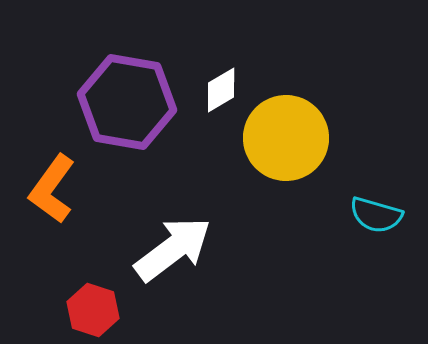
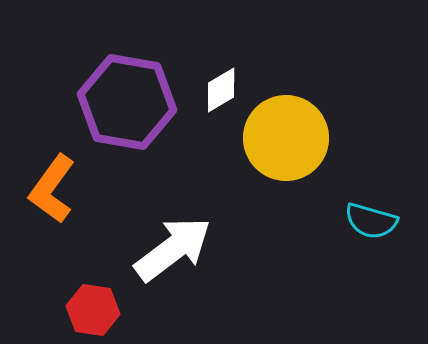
cyan semicircle: moved 5 px left, 6 px down
red hexagon: rotated 9 degrees counterclockwise
